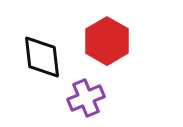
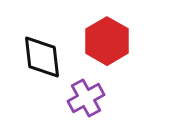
purple cross: rotated 6 degrees counterclockwise
